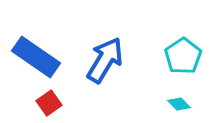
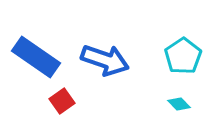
blue arrow: rotated 78 degrees clockwise
red square: moved 13 px right, 2 px up
